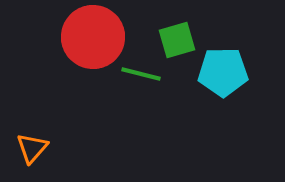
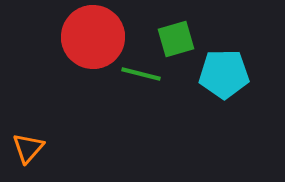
green square: moved 1 px left, 1 px up
cyan pentagon: moved 1 px right, 2 px down
orange triangle: moved 4 px left
